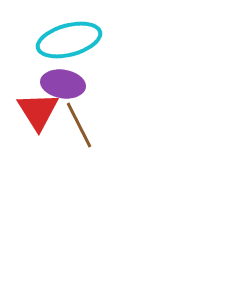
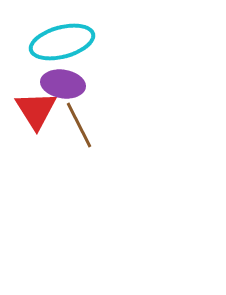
cyan ellipse: moved 7 px left, 2 px down
red triangle: moved 2 px left, 1 px up
